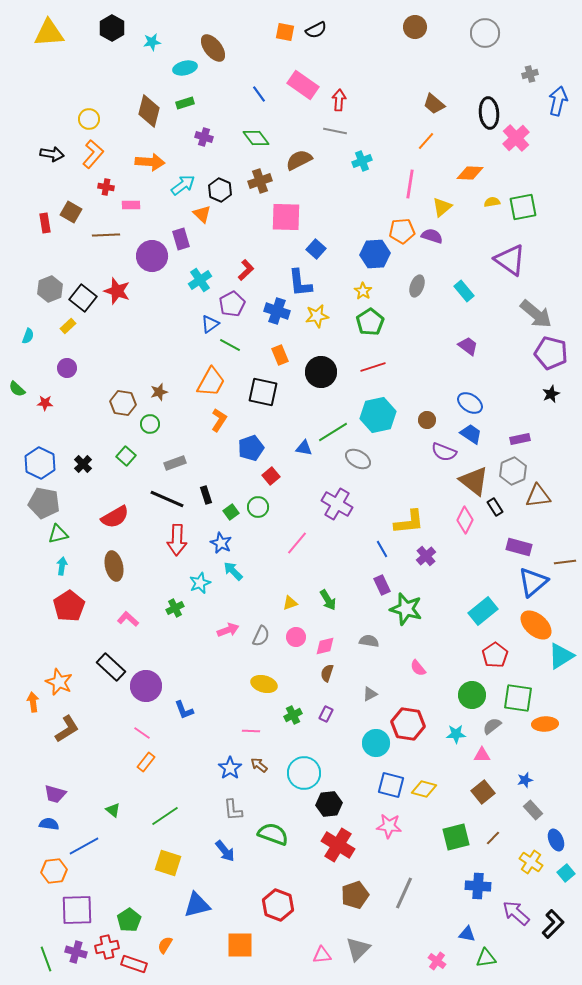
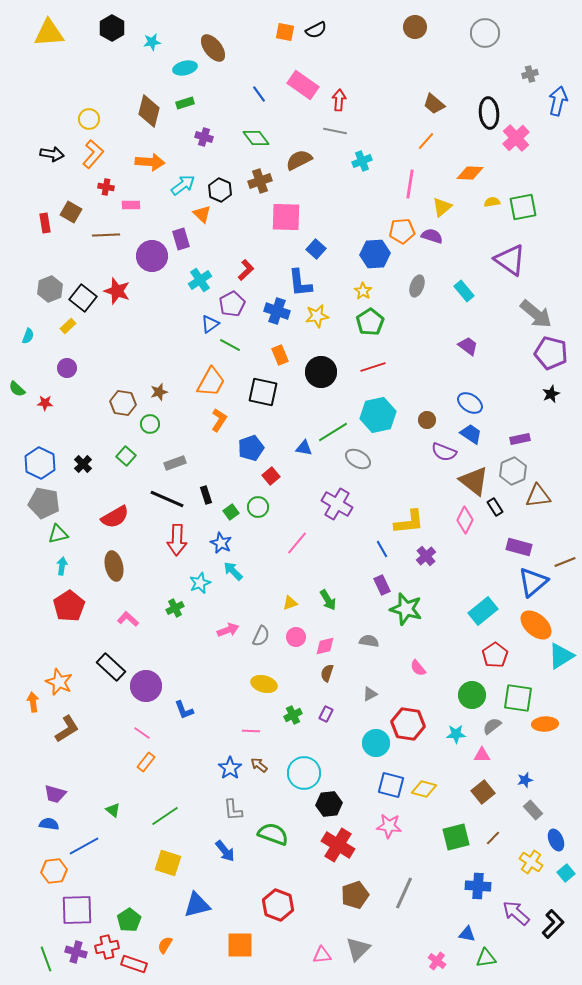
brown line at (565, 562): rotated 15 degrees counterclockwise
